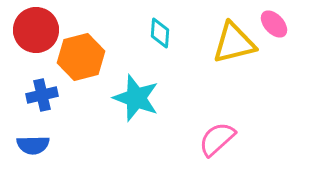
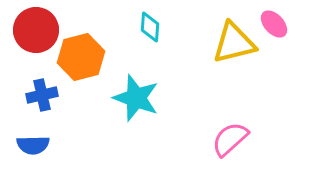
cyan diamond: moved 10 px left, 6 px up
pink semicircle: moved 13 px right
